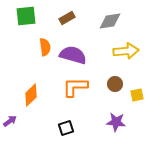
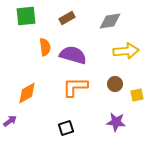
orange diamond: moved 4 px left, 2 px up; rotated 15 degrees clockwise
